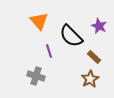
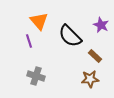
purple star: moved 2 px right, 1 px up
black semicircle: moved 1 px left
purple line: moved 20 px left, 10 px up
brown rectangle: moved 1 px right, 1 px up
brown star: rotated 24 degrees clockwise
